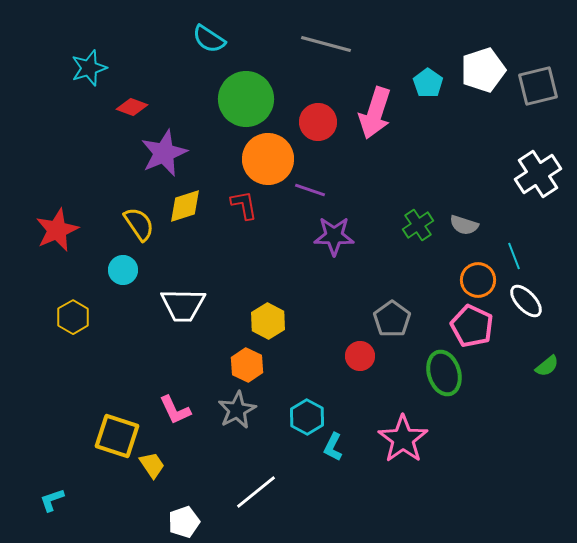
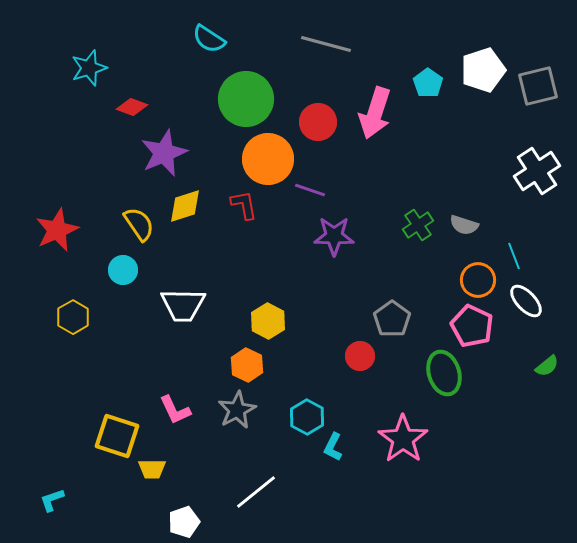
white cross at (538, 174): moved 1 px left, 3 px up
yellow trapezoid at (152, 465): moved 4 px down; rotated 124 degrees clockwise
